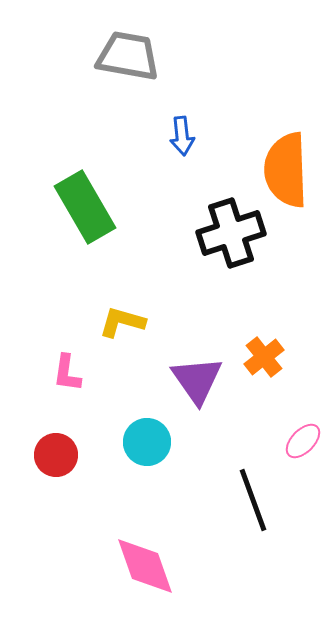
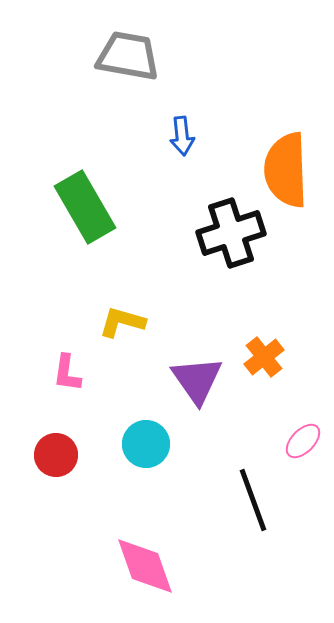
cyan circle: moved 1 px left, 2 px down
